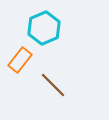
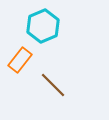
cyan hexagon: moved 1 px left, 2 px up
